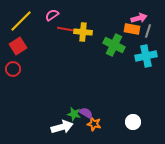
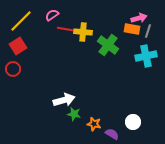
green cross: moved 6 px left; rotated 10 degrees clockwise
purple semicircle: moved 26 px right, 21 px down
white arrow: moved 2 px right, 27 px up
